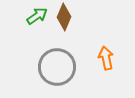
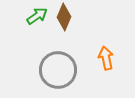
gray circle: moved 1 px right, 3 px down
